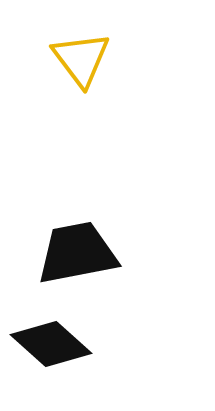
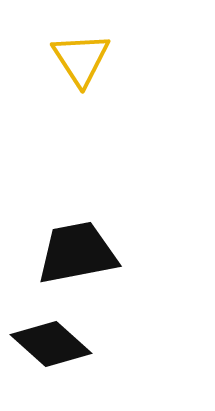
yellow triangle: rotated 4 degrees clockwise
